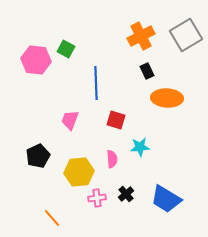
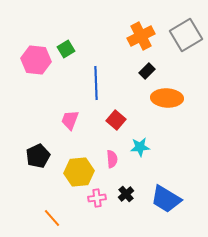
green square: rotated 30 degrees clockwise
black rectangle: rotated 70 degrees clockwise
red square: rotated 24 degrees clockwise
